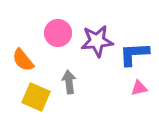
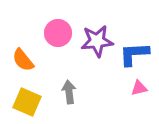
gray arrow: moved 10 px down
yellow square: moved 9 px left, 5 px down
